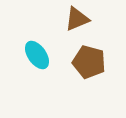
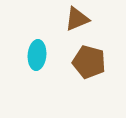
cyan ellipse: rotated 40 degrees clockwise
